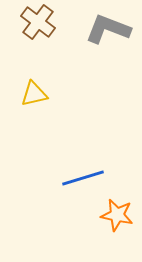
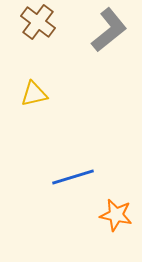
gray L-shape: moved 1 px right, 1 px down; rotated 120 degrees clockwise
blue line: moved 10 px left, 1 px up
orange star: moved 1 px left
